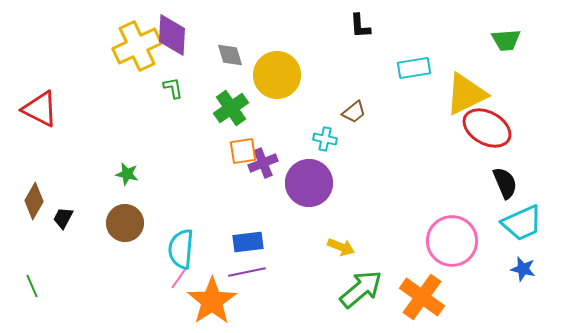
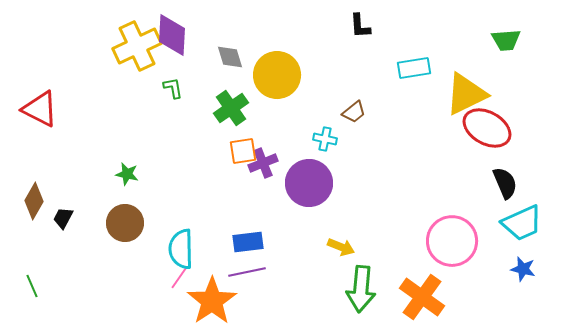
gray diamond: moved 2 px down
cyan semicircle: rotated 6 degrees counterclockwise
green arrow: rotated 135 degrees clockwise
